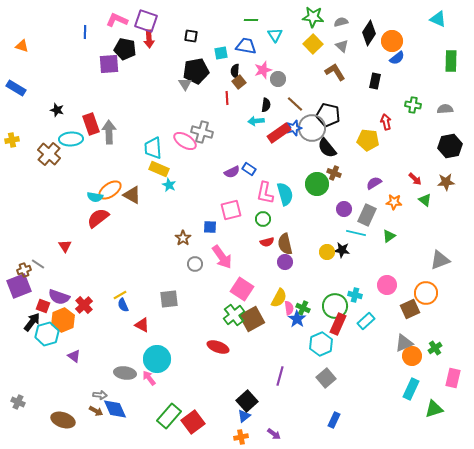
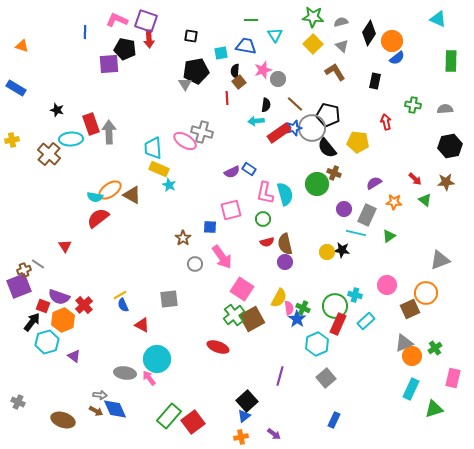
yellow pentagon at (368, 140): moved 10 px left, 2 px down
cyan hexagon at (47, 334): moved 8 px down
cyan hexagon at (321, 344): moved 4 px left
